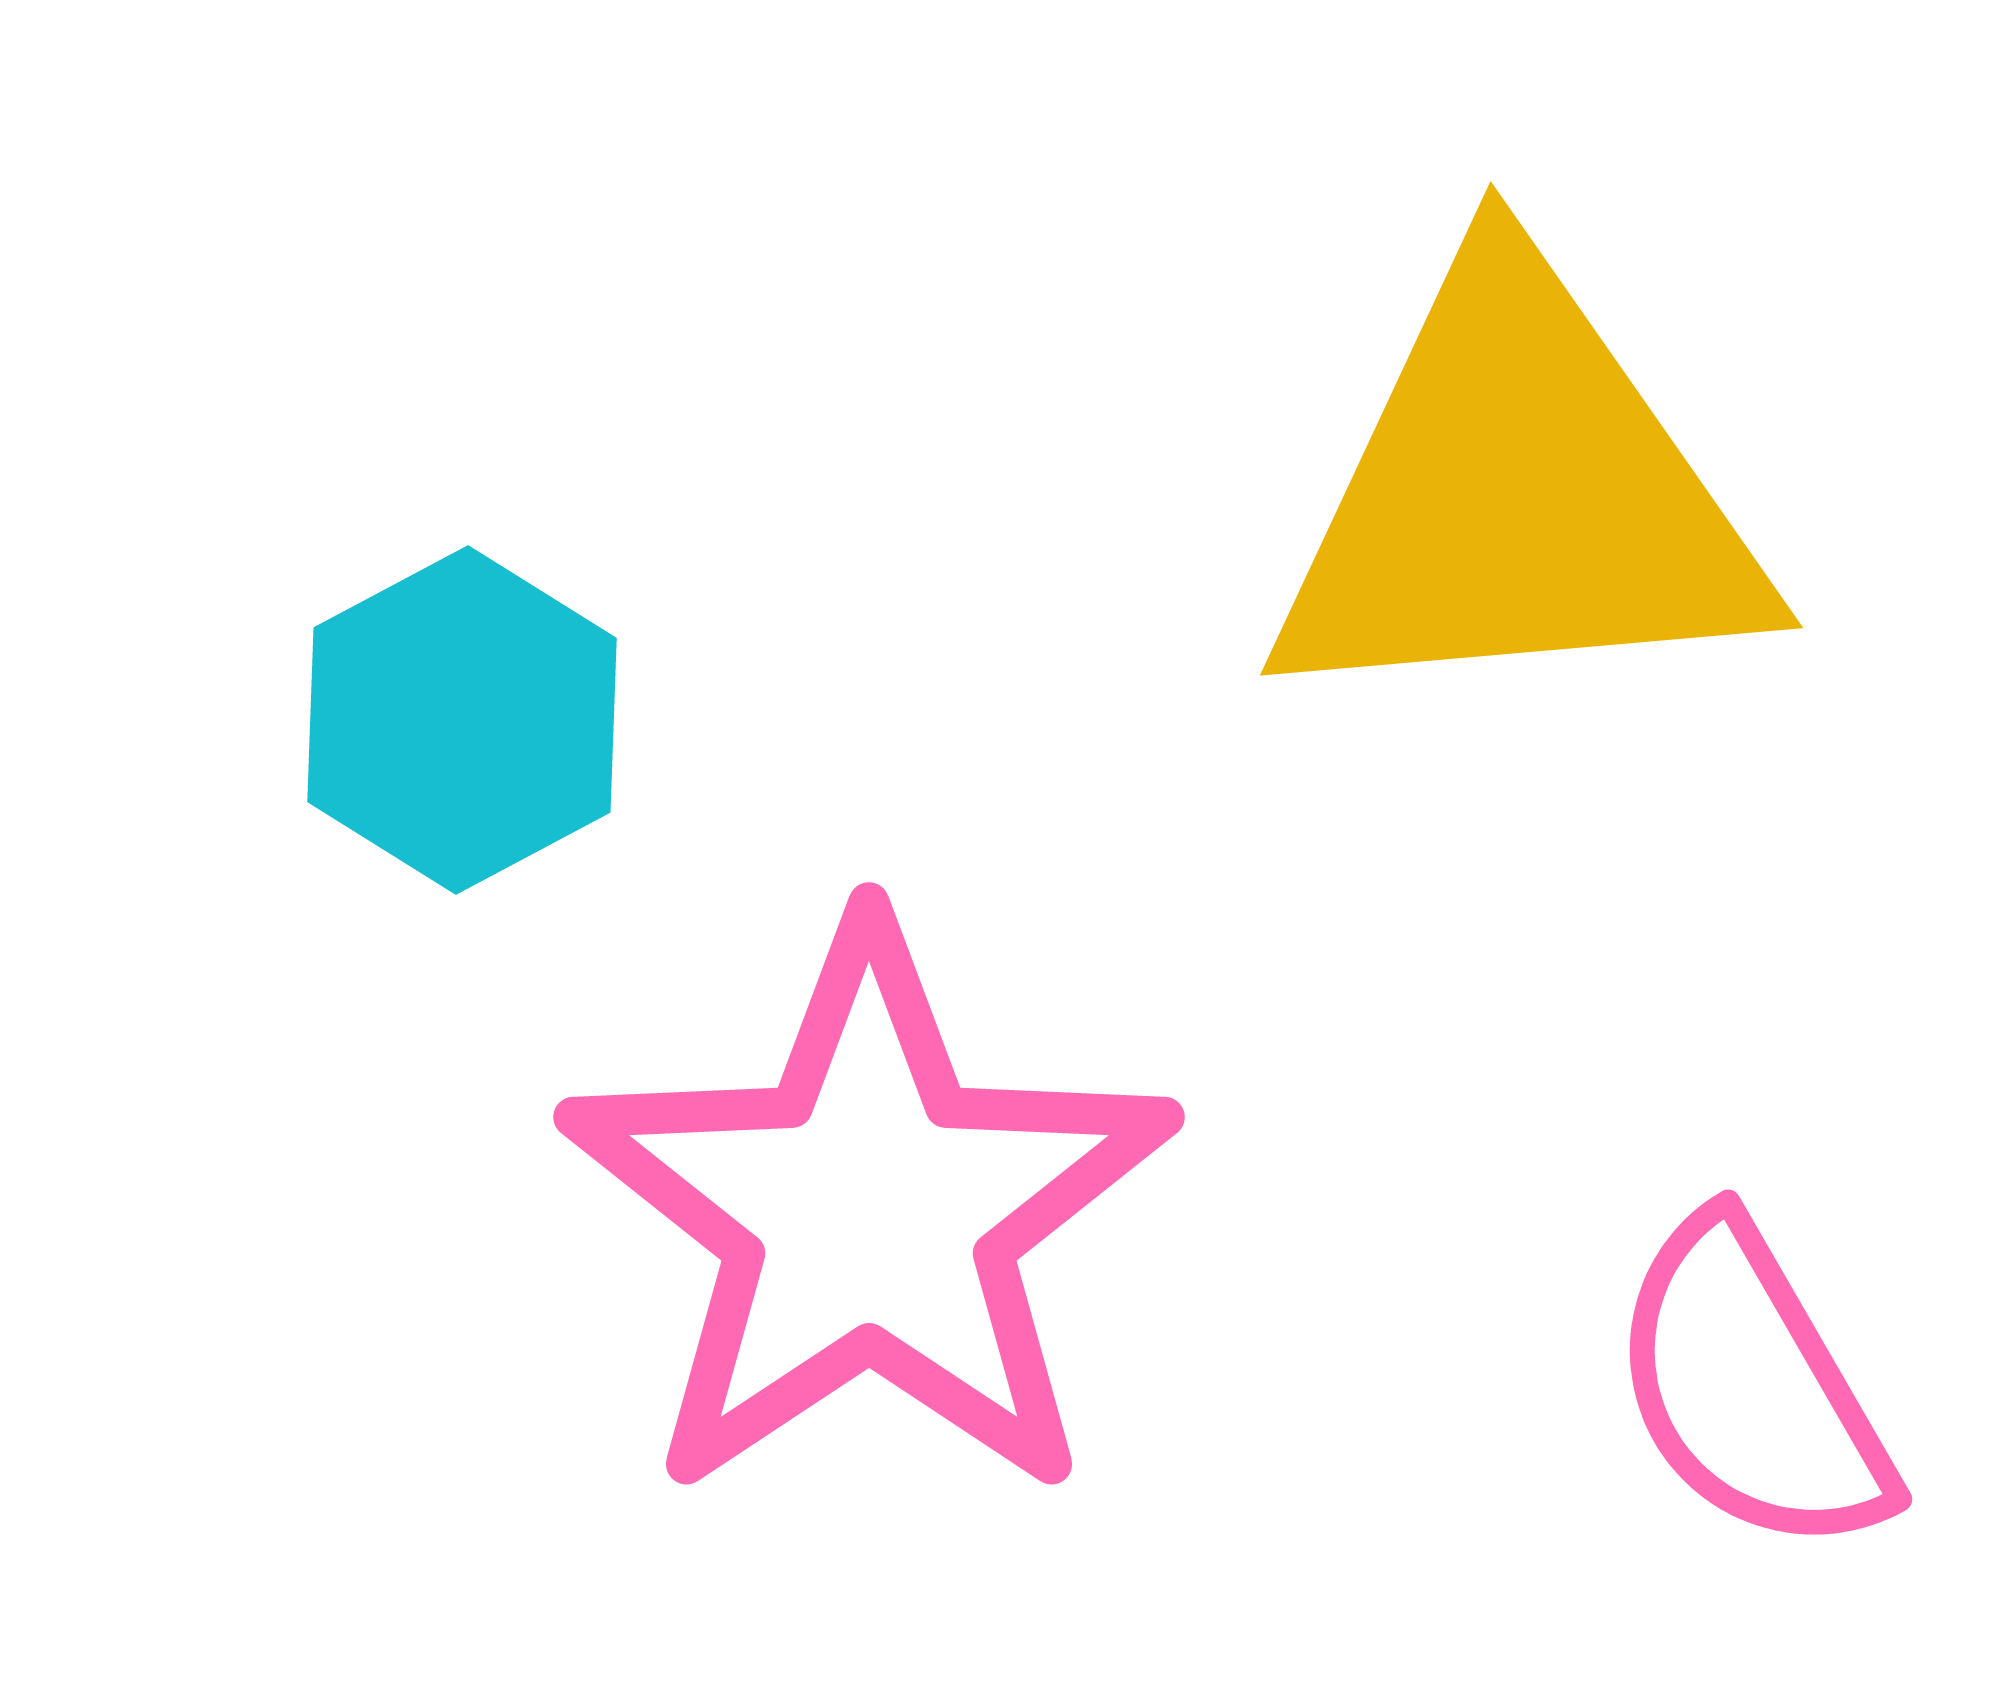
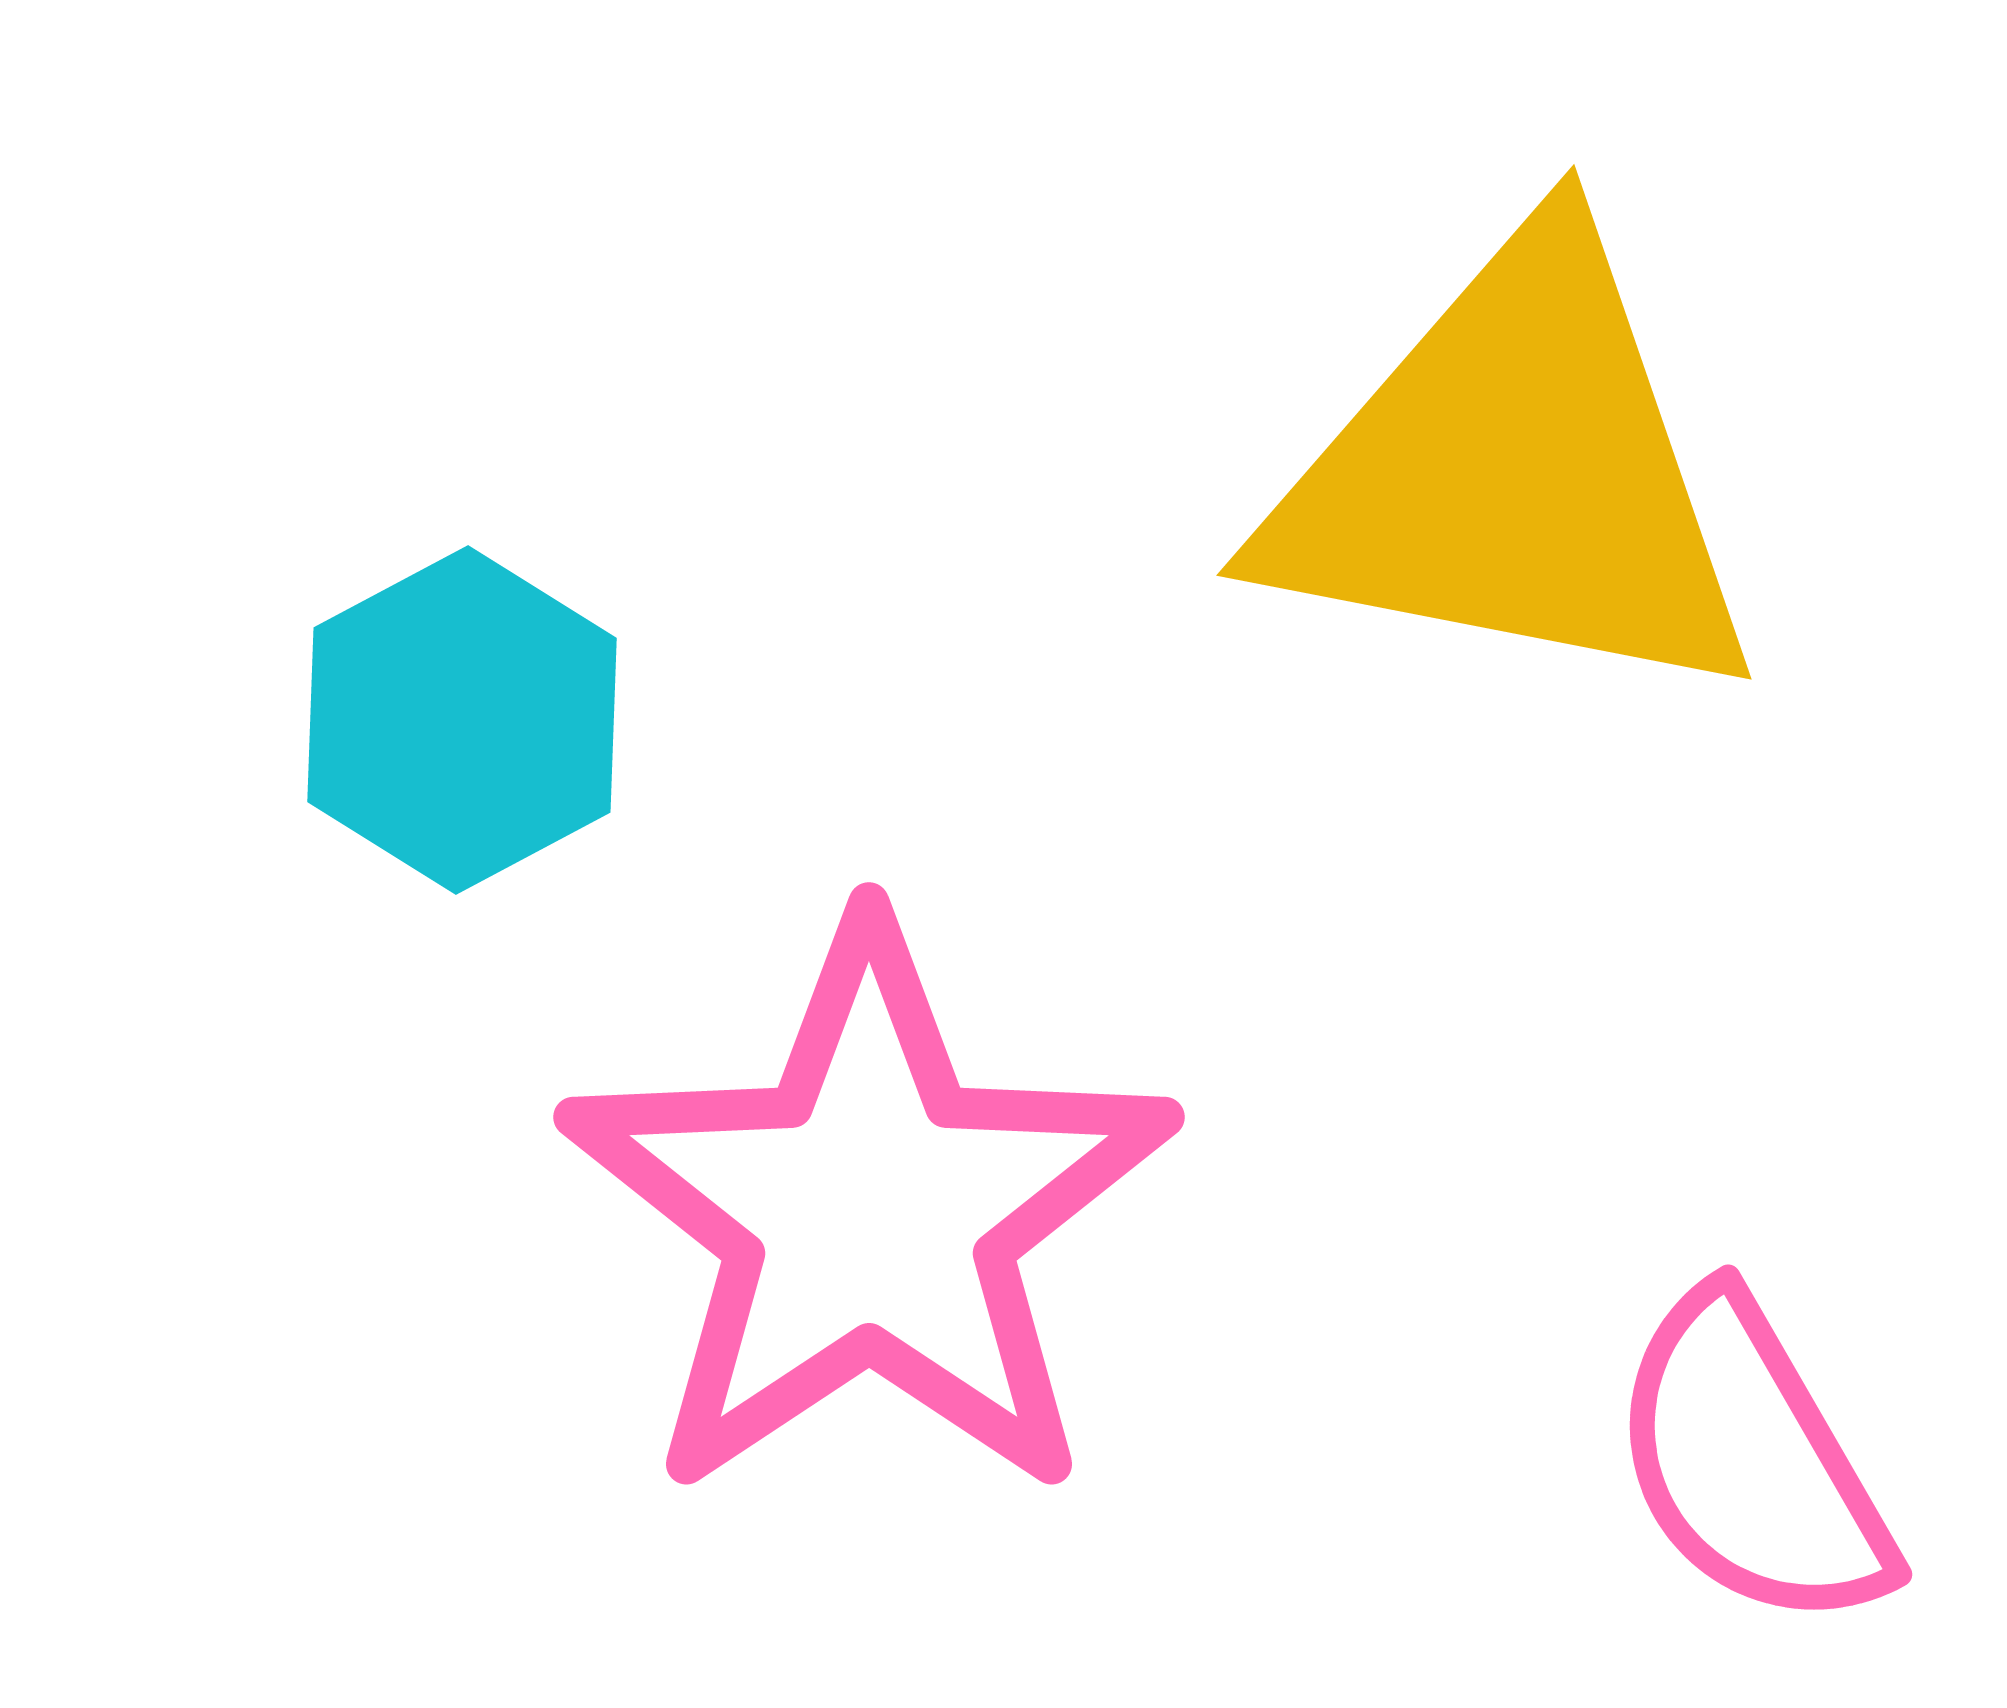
yellow triangle: moved 4 px left, 22 px up; rotated 16 degrees clockwise
pink semicircle: moved 75 px down
